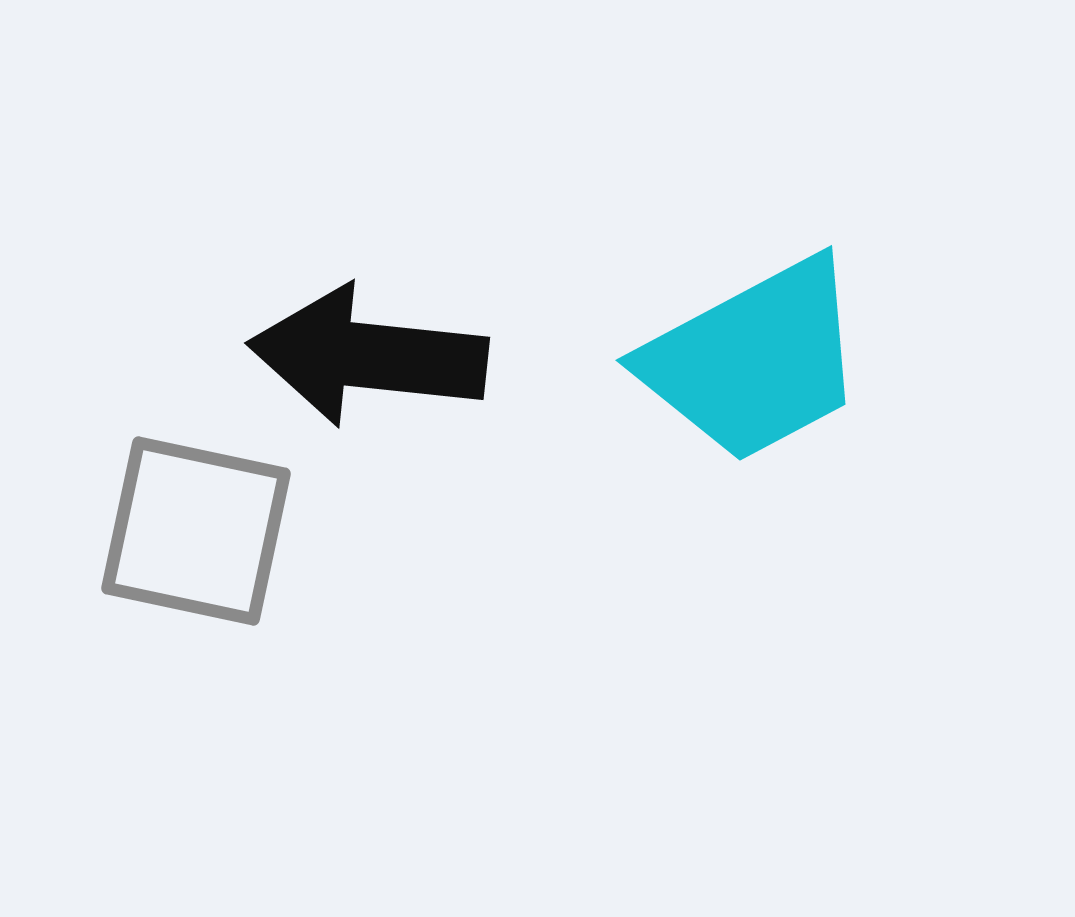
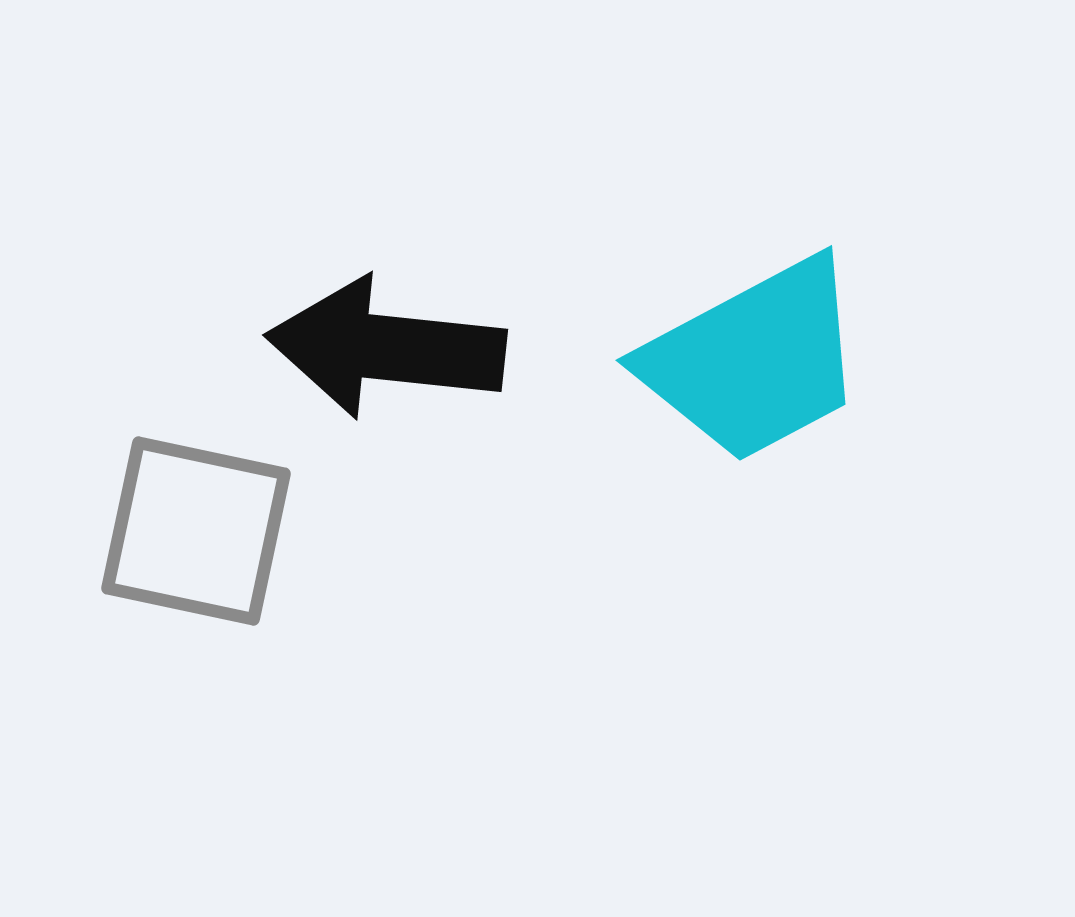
black arrow: moved 18 px right, 8 px up
